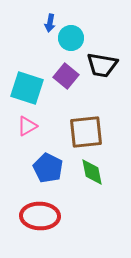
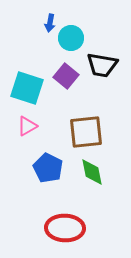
red ellipse: moved 25 px right, 12 px down
